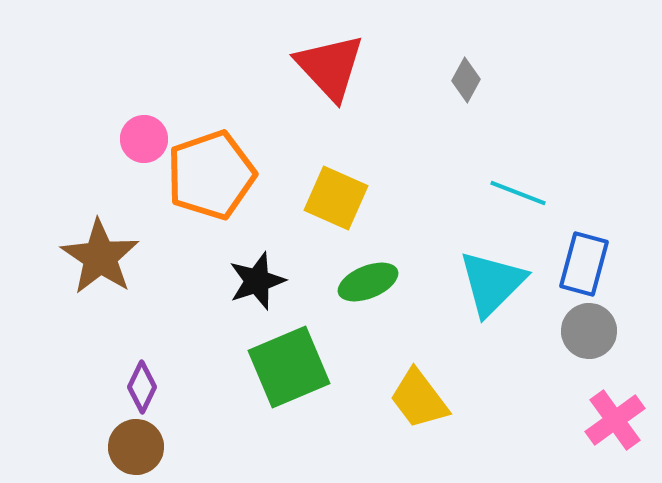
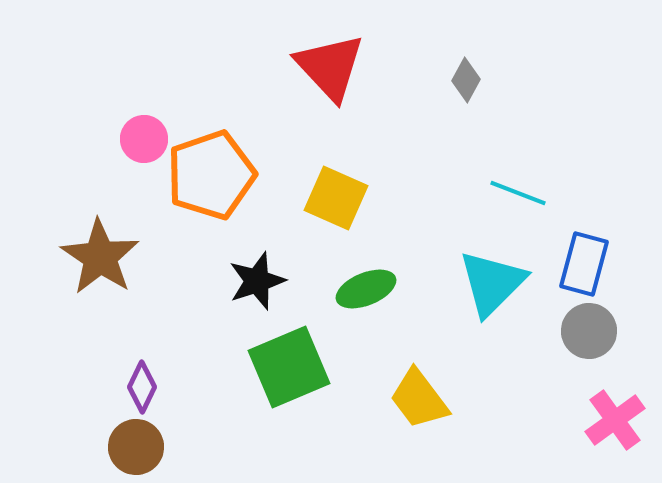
green ellipse: moved 2 px left, 7 px down
